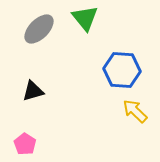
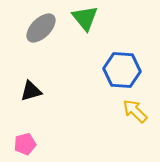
gray ellipse: moved 2 px right, 1 px up
black triangle: moved 2 px left
pink pentagon: rotated 25 degrees clockwise
